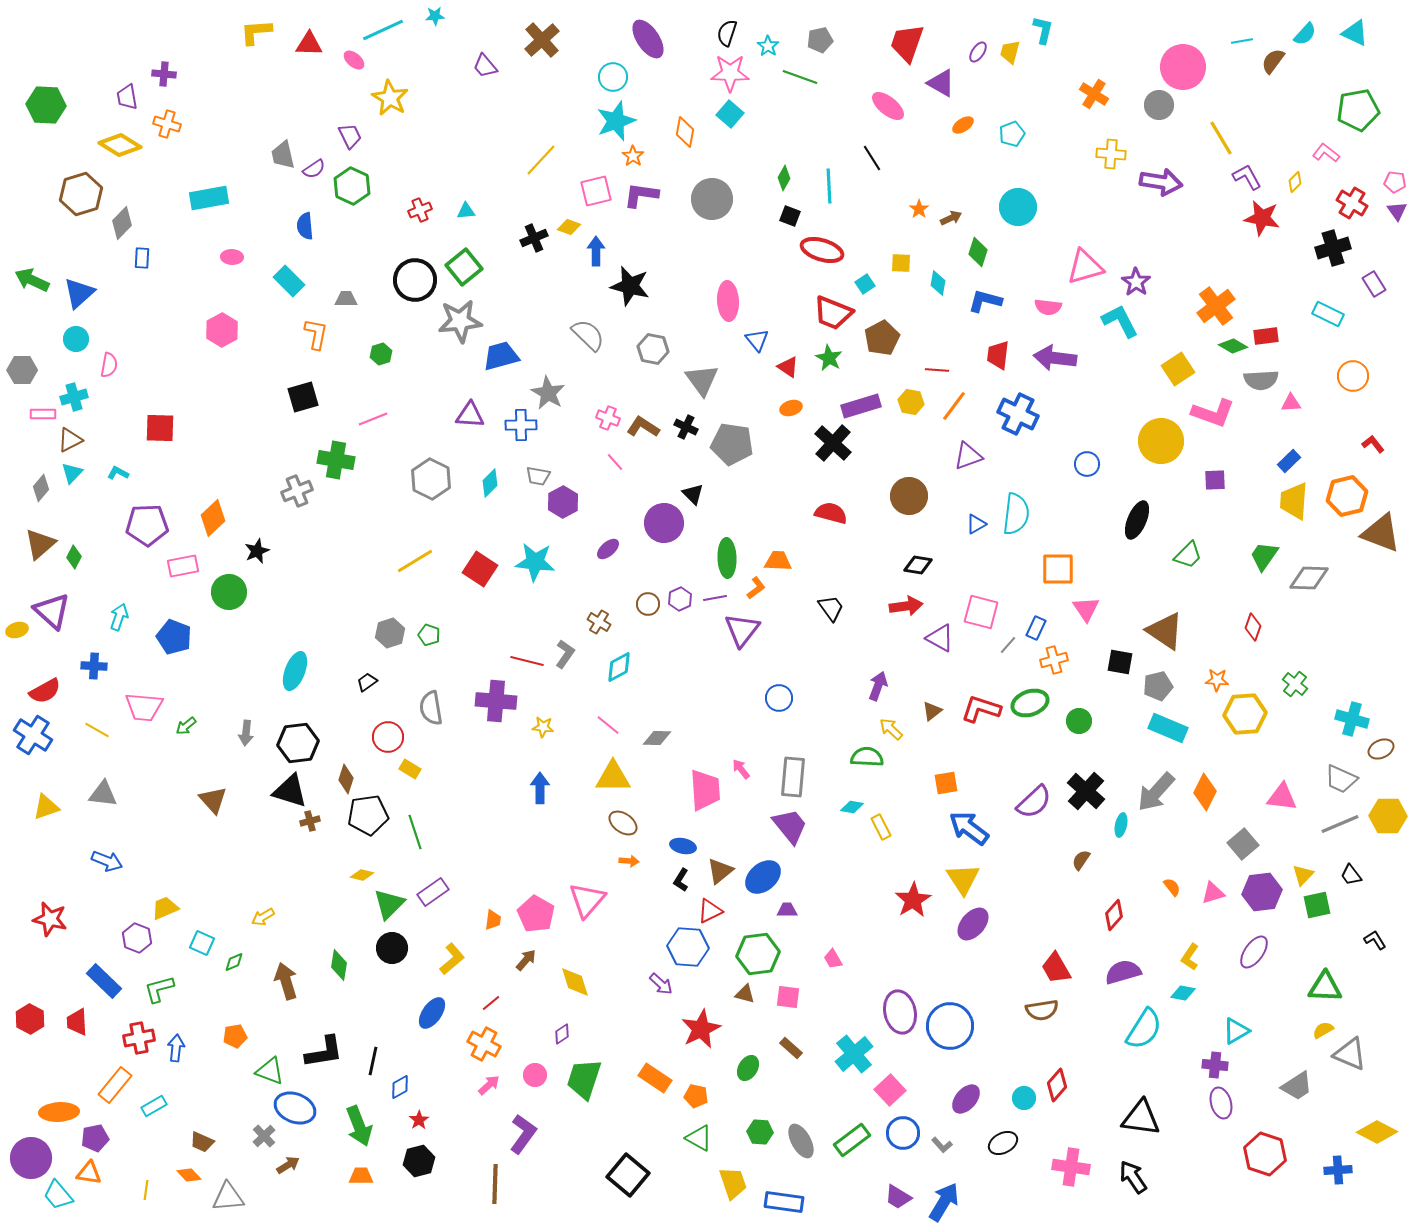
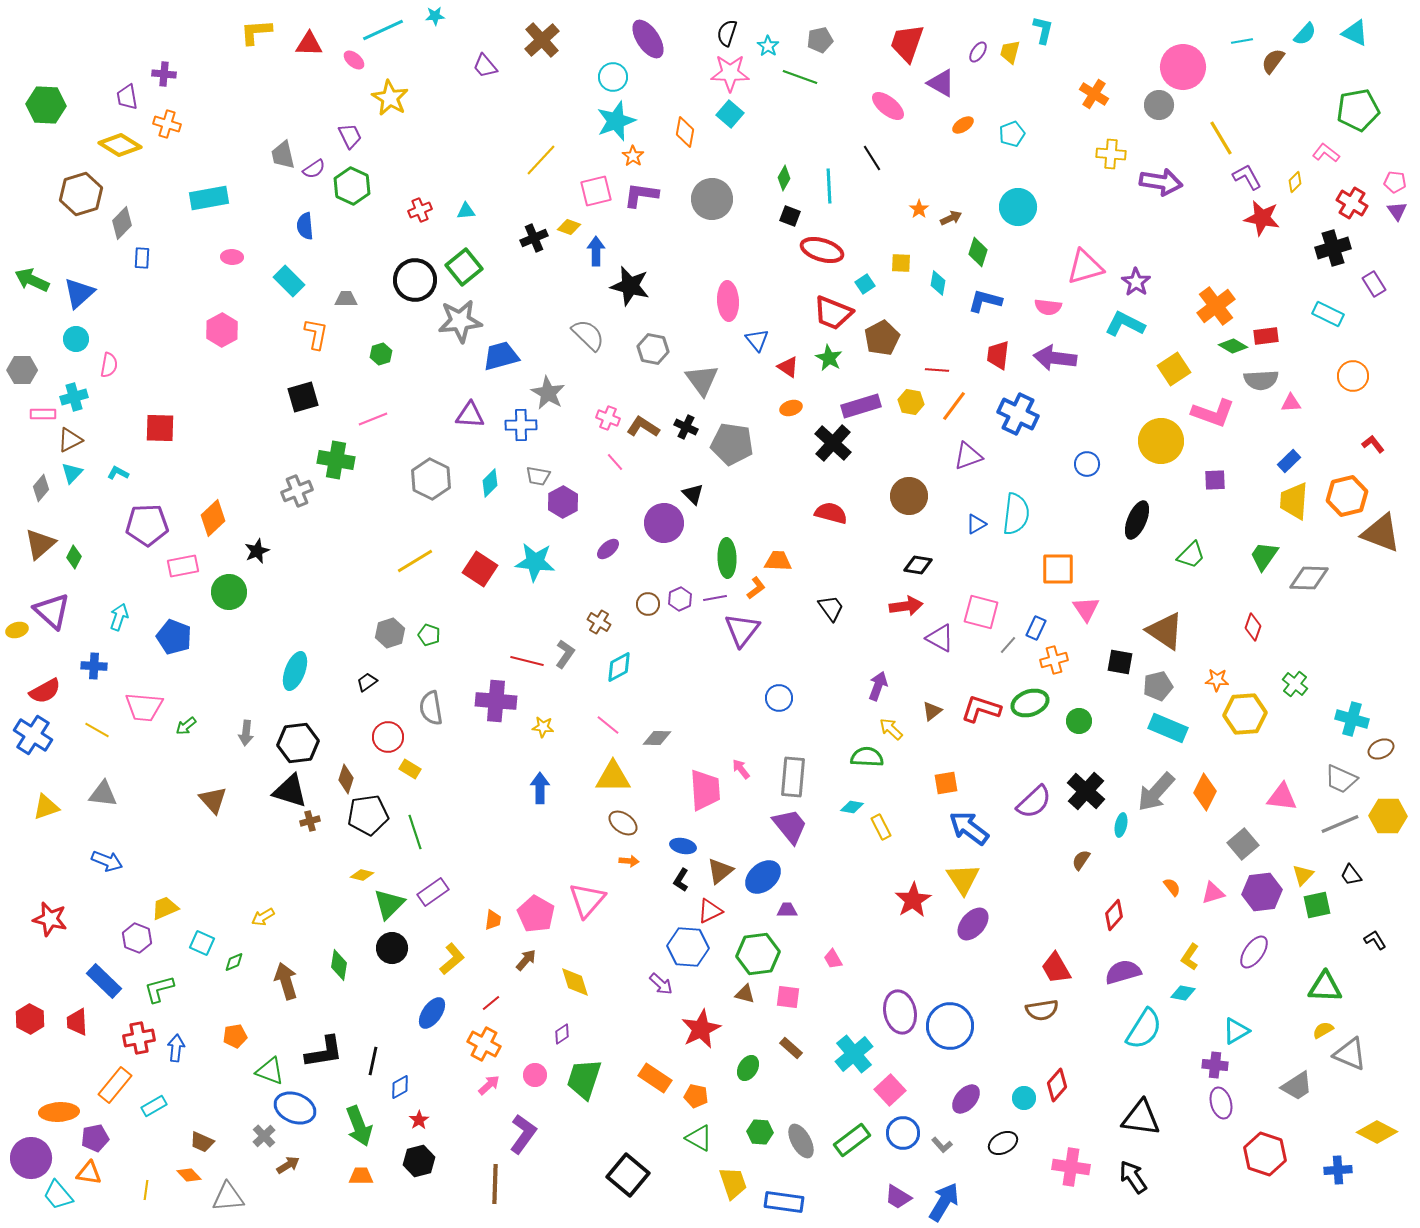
cyan L-shape at (1120, 321): moved 5 px right, 3 px down; rotated 36 degrees counterclockwise
yellow square at (1178, 369): moved 4 px left
green trapezoid at (1188, 555): moved 3 px right
